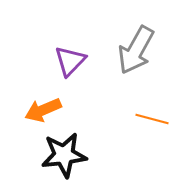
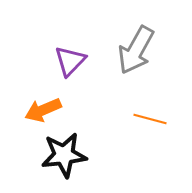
orange line: moved 2 px left
